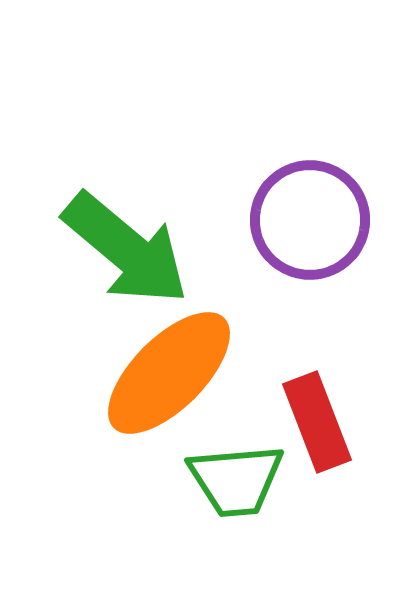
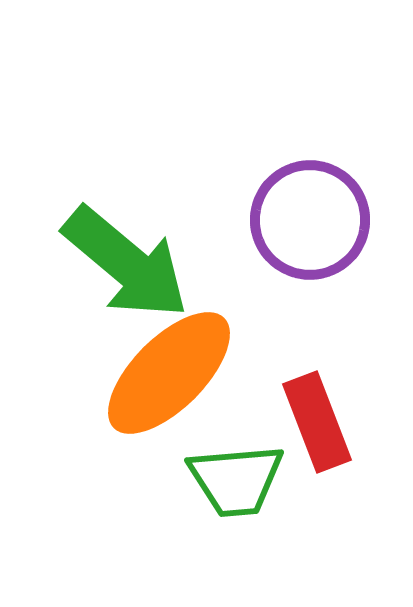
green arrow: moved 14 px down
